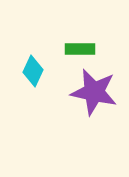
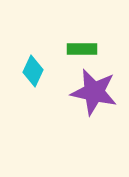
green rectangle: moved 2 px right
